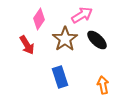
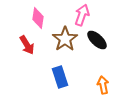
pink arrow: rotated 40 degrees counterclockwise
pink diamond: moved 1 px left, 1 px up; rotated 25 degrees counterclockwise
